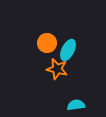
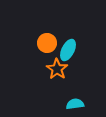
orange star: rotated 20 degrees clockwise
cyan semicircle: moved 1 px left, 1 px up
